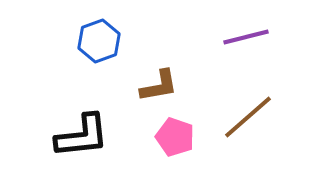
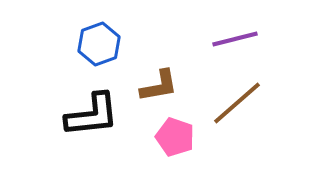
purple line: moved 11 px left, 2 px down
blue hexagon: moved 3 px down
brown line: moved 11 px left, 14 px up
black L-shape: moved 10 px right, 21 px up
